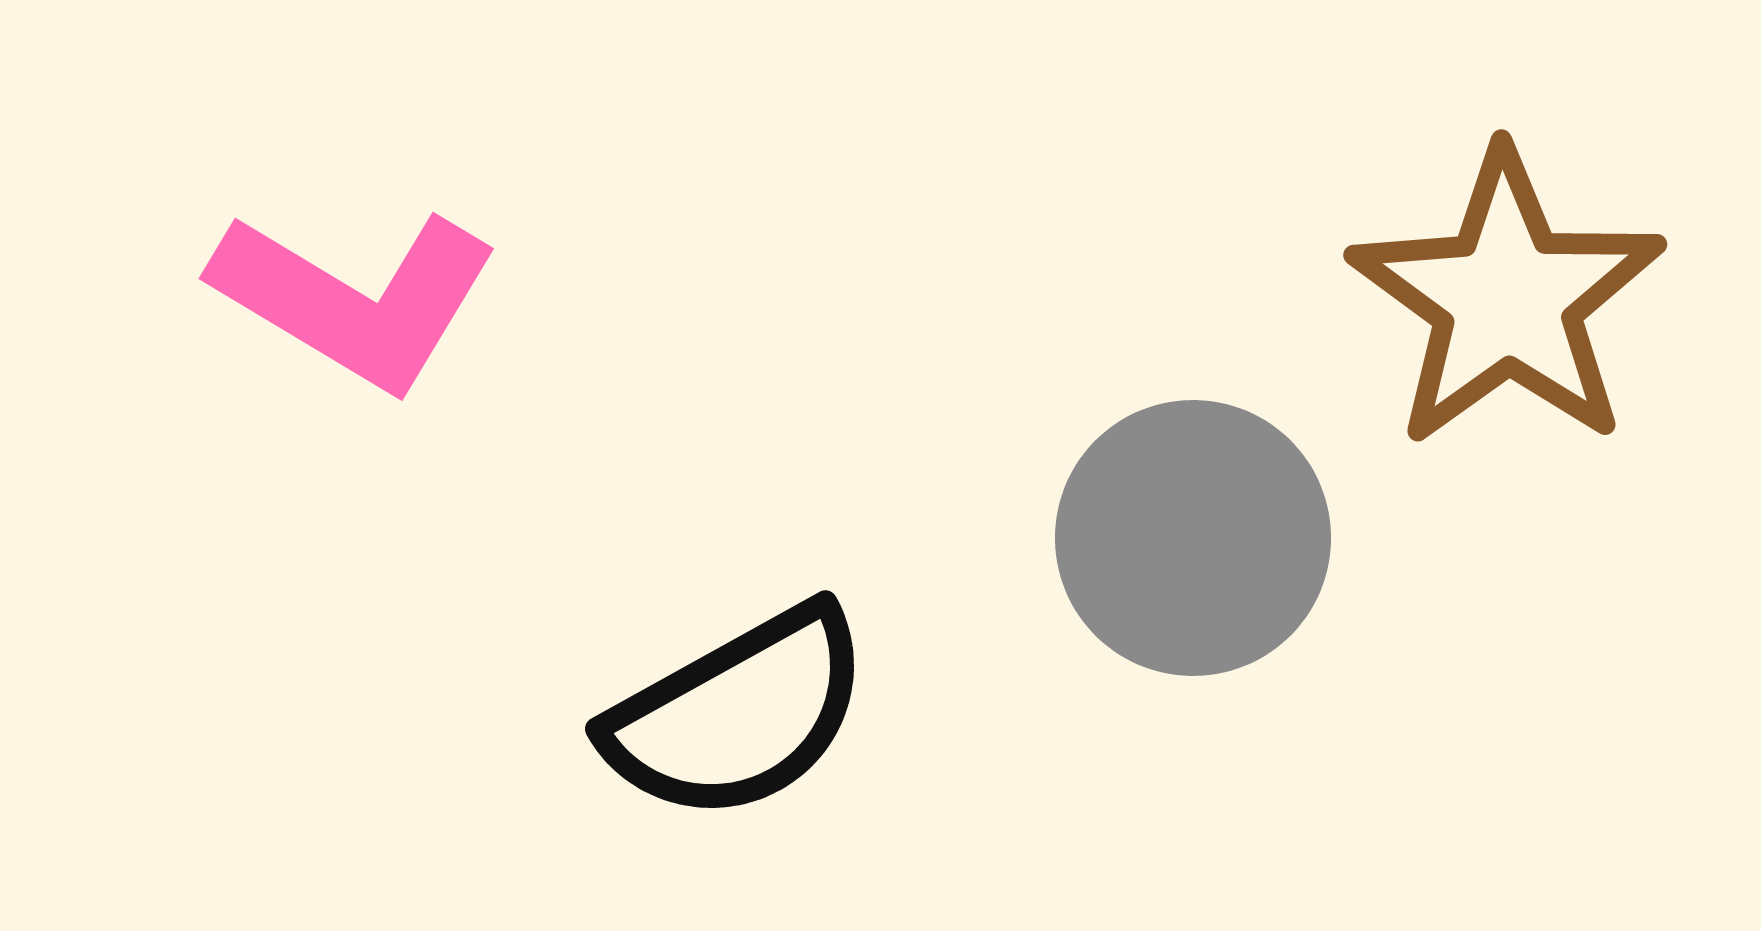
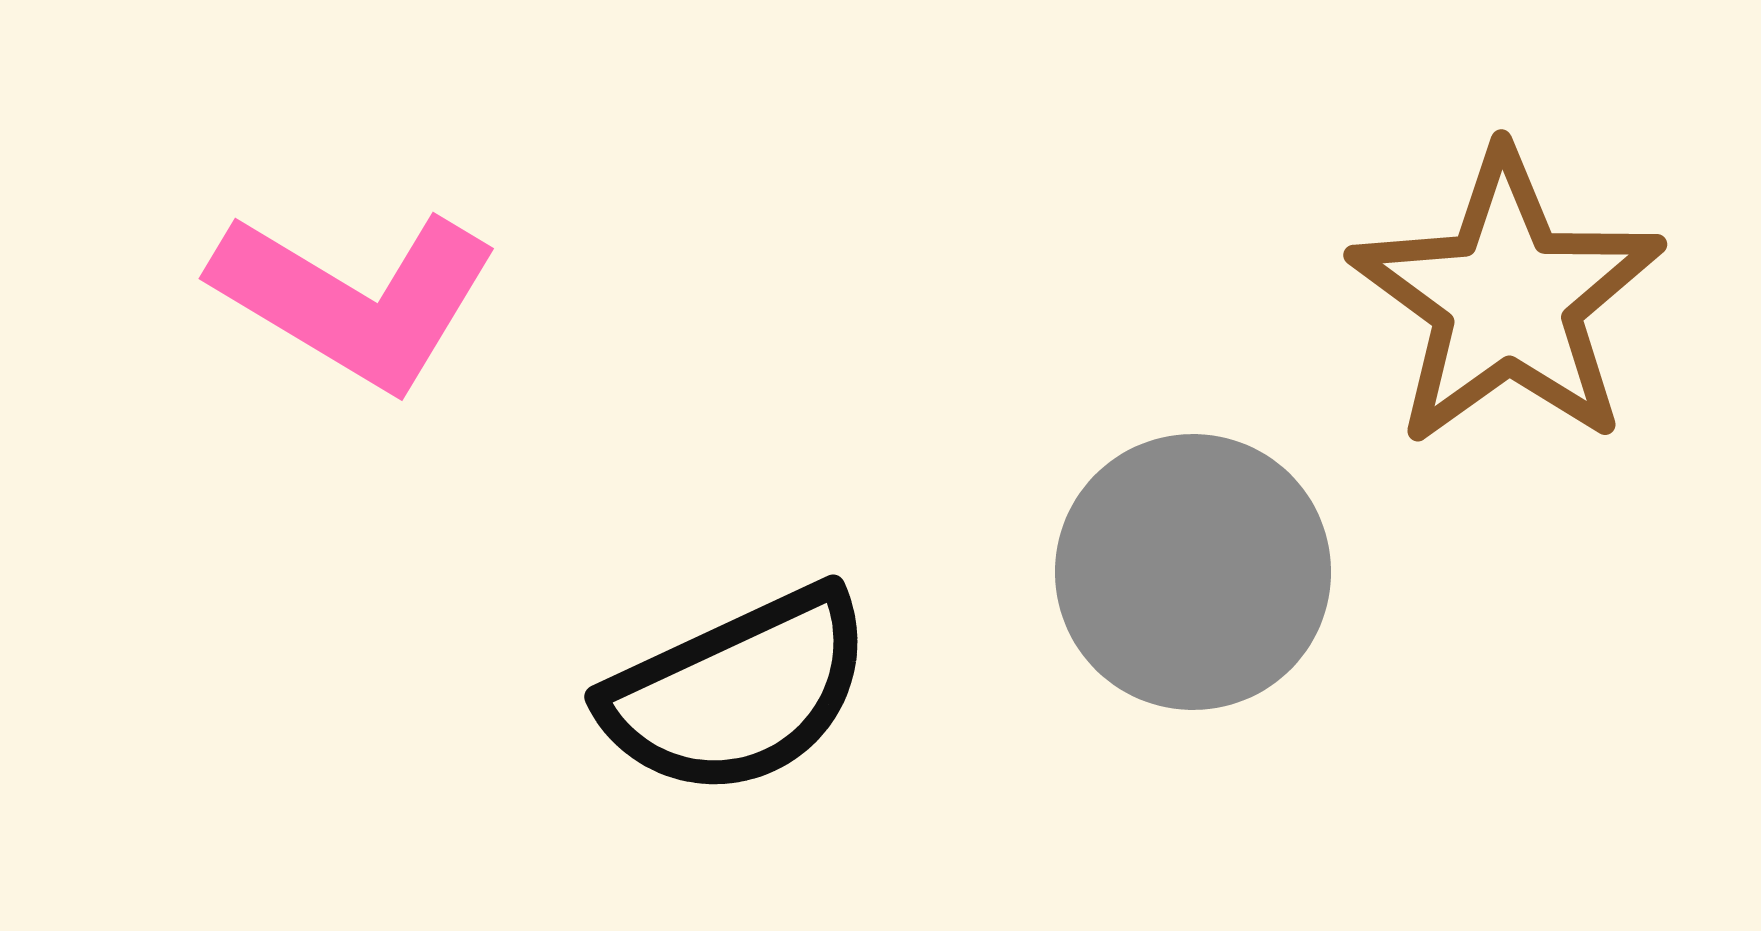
gray circle: moved 34 px down
black semicircle: moved 22 px up; rotated 4 degrees clockwise
